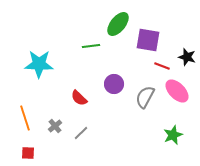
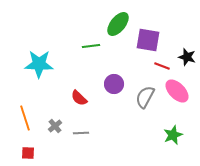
gray line: rotated 42 degrees clockwise
